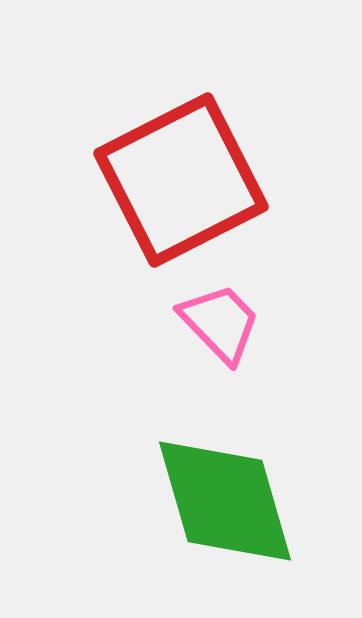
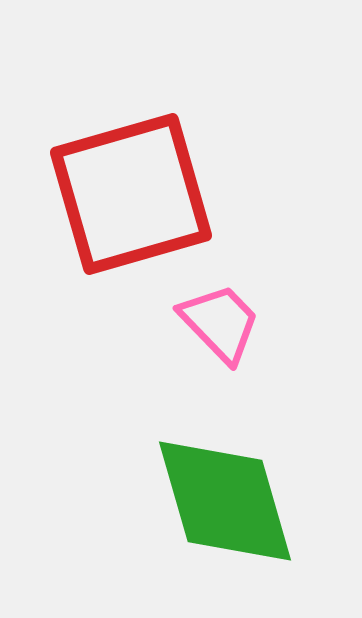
red square: moved 50 px left, 14 px down; rotated 11 degrees clockwise
